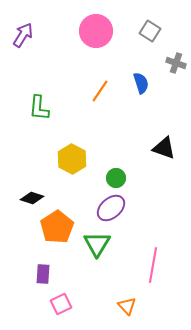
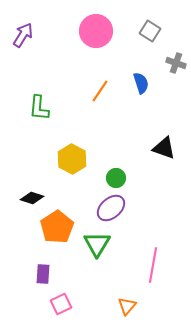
orange triangle: rotated 24 degrees clockwise
